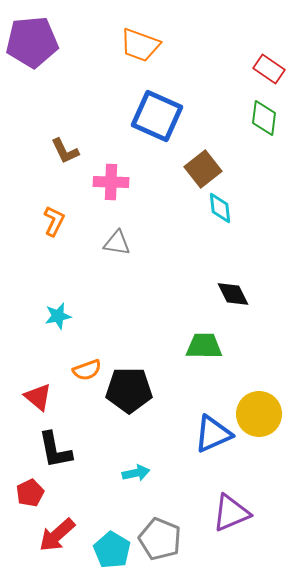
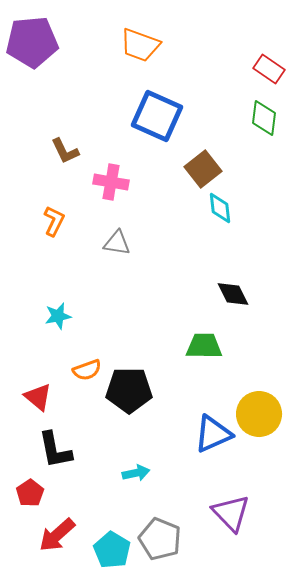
pink cross: rotated 8 degrees clockwise
red pentagon: rotated 8 degrees counterclockwise
purple triangle: rotated 51 degrees counterclockwise
